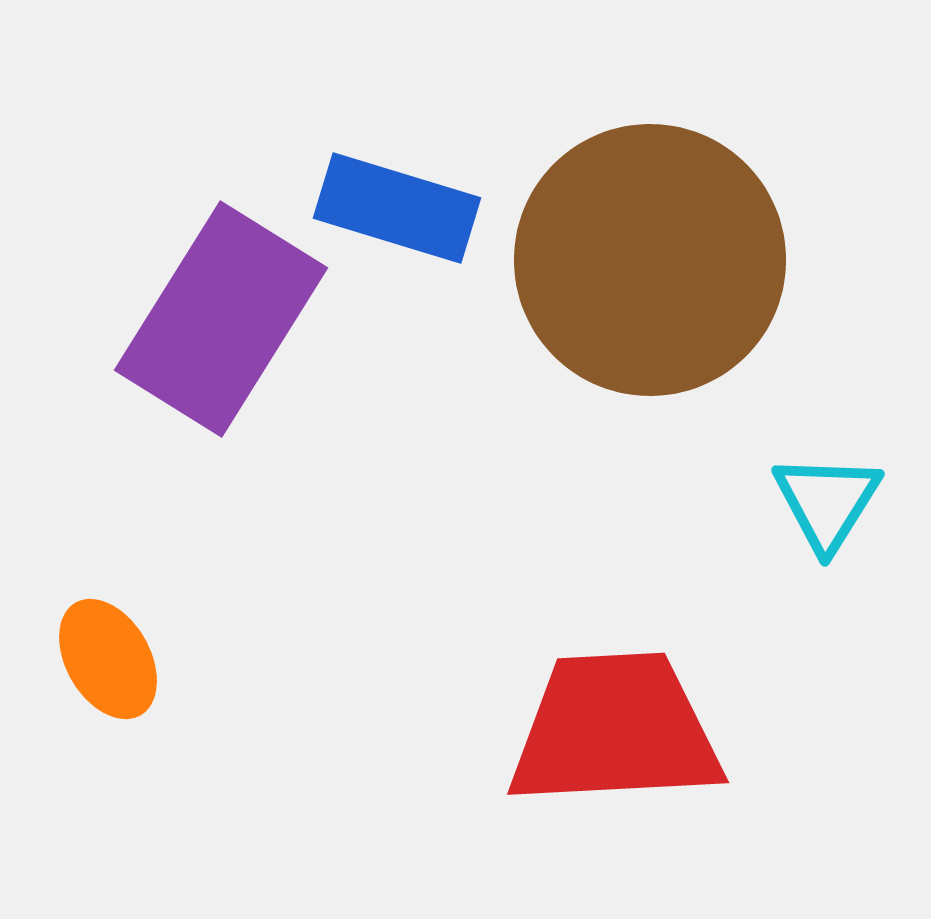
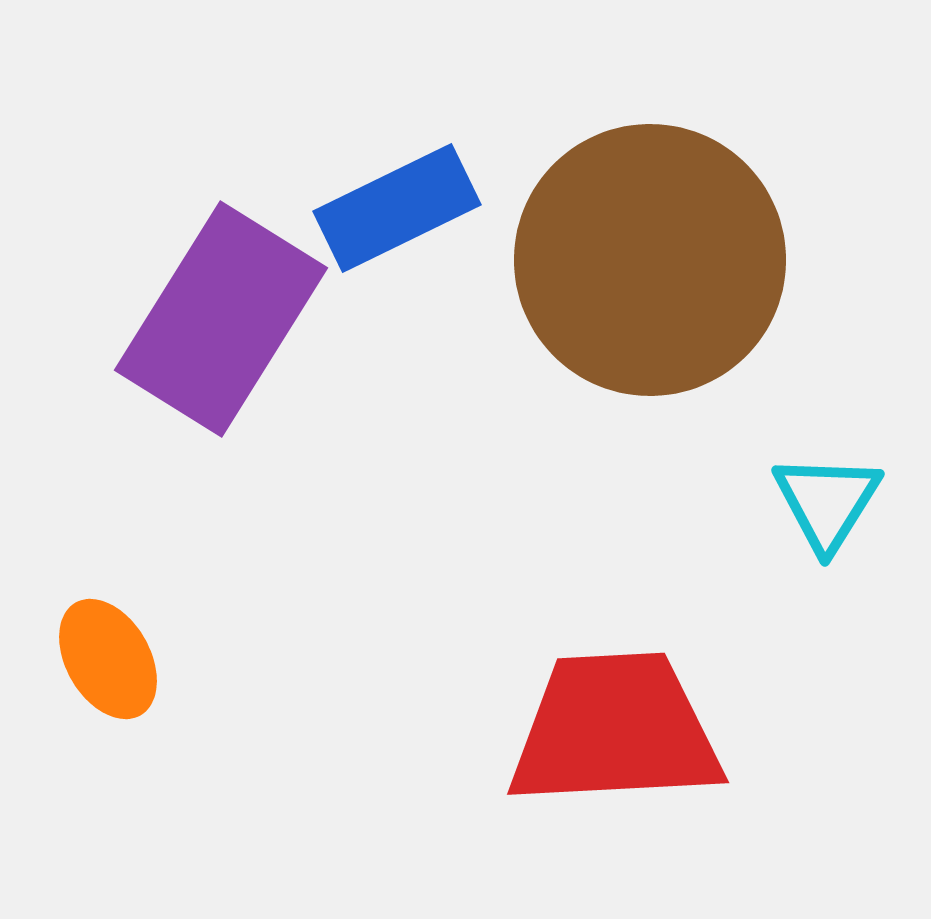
blue rectangle: rotated 43 degrees counterclockwise
